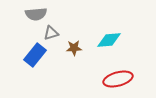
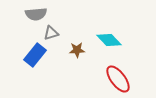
cyan diamond: rotated 50 degrees clockwise
brown star: moved 3 px right, 2 px down
red ellipse: rotated 68 degrees clockwise
